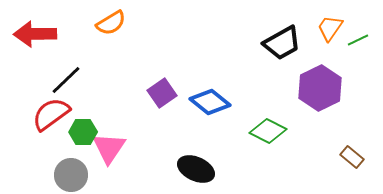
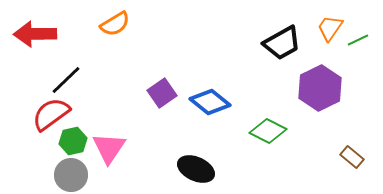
orange semicircle: moved 4 px right, 1 px down
green hexagon: moved 10 px left, 9 px down; rotated 12 degrees counterclockwise
